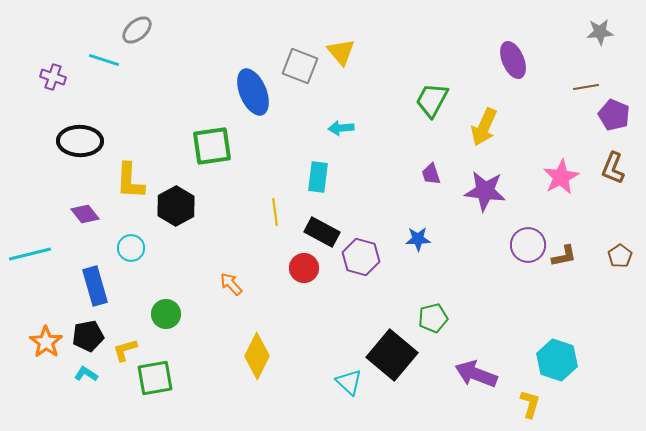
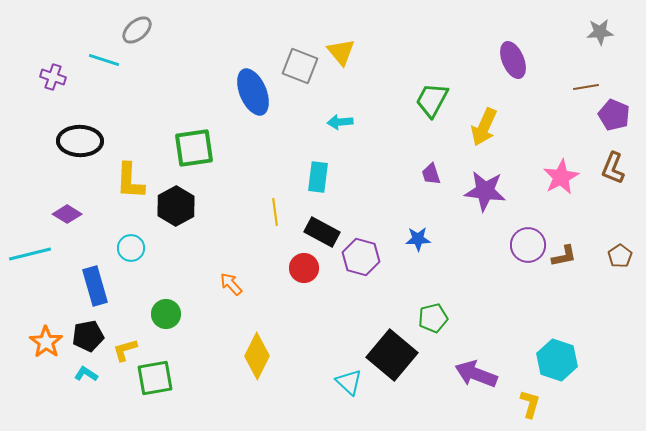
cyan arrow at (341, 128): moved 1 px left, 6 px up
green square at (212, 146): moved 18 px left, 2 px down
purple diamond at (85, 214): moved 18 px left; rotated 20 degrees counterclockwise
